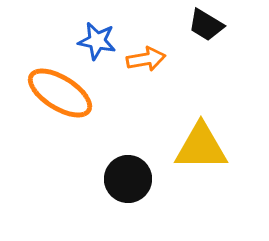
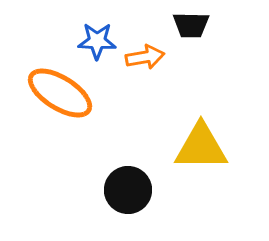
black trapezoid: moved 15 px left; rotated 30 degrees counterclockwise
blue star: rotated 9 degrees counterclockwise
orange arrow: moved 1 px left, 2 px up
black circle: moved 11 px down
